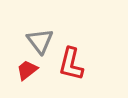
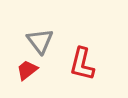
red L-shape: moved 11 px right
